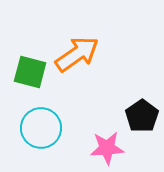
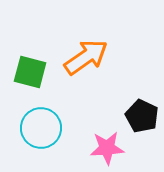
orange arrow: moved 9 px right, 3 px down
black pentagon: rotated 12 degrees counterclockwise
